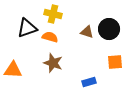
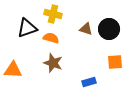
brown triangle: moved 1 px left, 3 px up
orange semicircle: moved 1 px right, 1 px down
